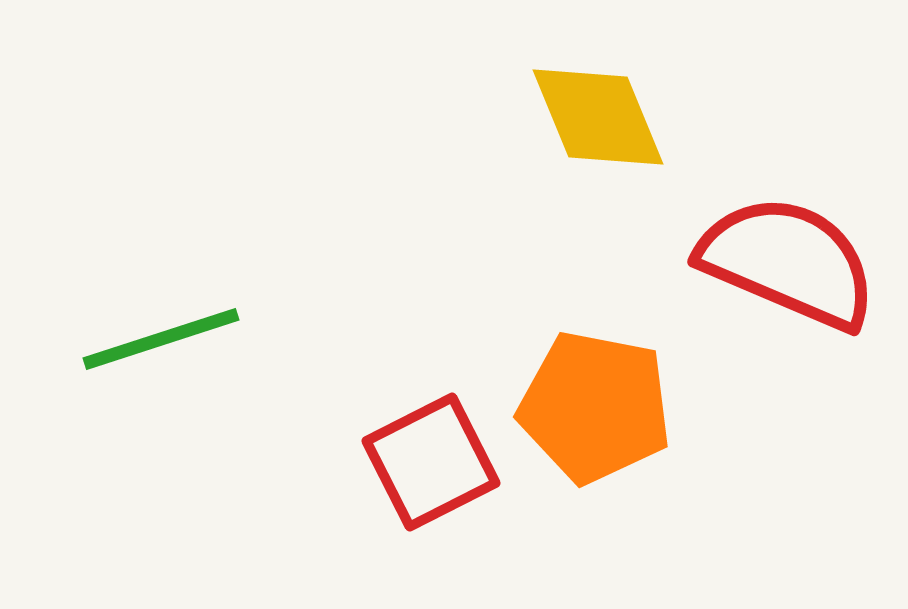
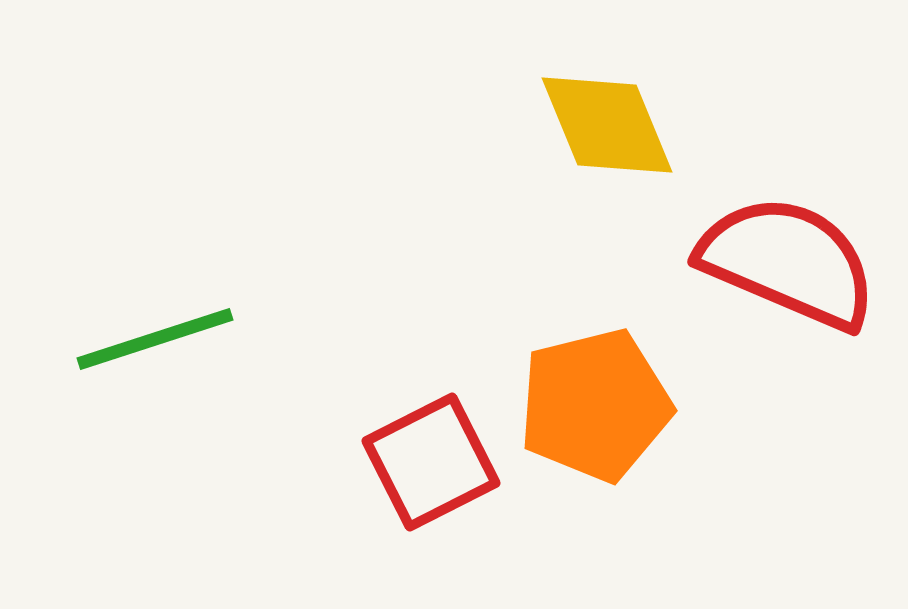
yellow diamond: moved 9 px right, 8 px down
green line: moved 6 px left
orange pentagon: moved 2 px up; rotated 25 degrees counterclockwise
